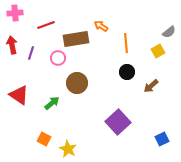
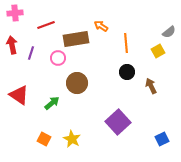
brown arrow: rotated 105 degrees clockwise
yellow star: moved 4 px right, 10 px up
